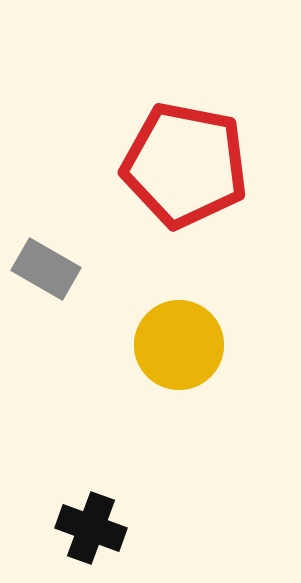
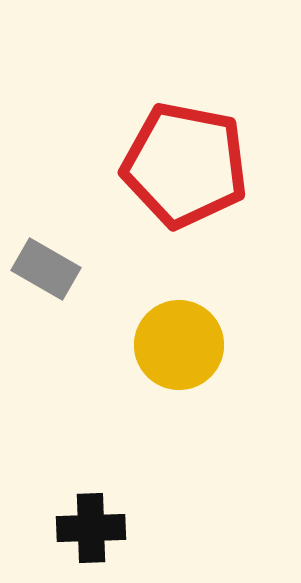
black cross: rotated 22 degrees counterclockwise
